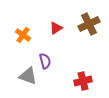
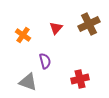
red triangle: rotated 16 degrees counterclockwise
gray triangle: moved 6 px down
red cross: moved 3 px left, 2 px up
